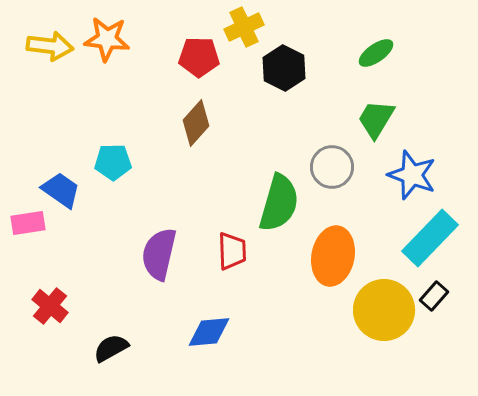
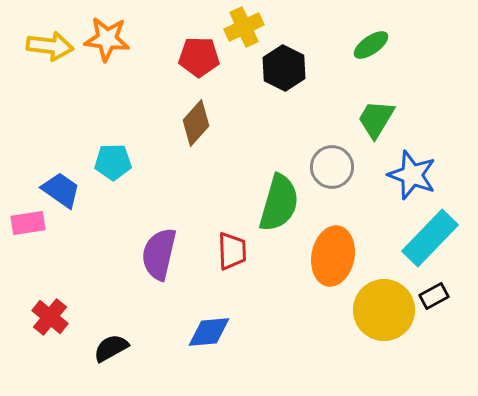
green ellipse: moved 5 px left, 8 px up
black rectangle: rotated 20 degrees clockwise
red cross: moved 11 px down
